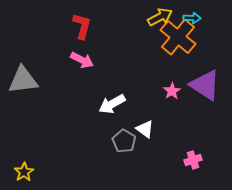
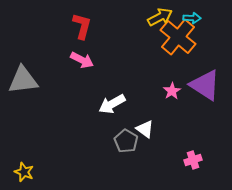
gray pentagon: moved 2 px right
yellow star: rotated 18 degrees counterclockwise
